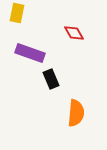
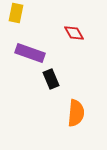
yellow rectangle: moved 1 px left
